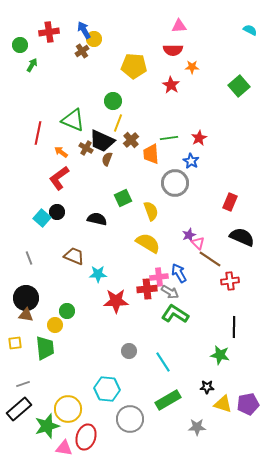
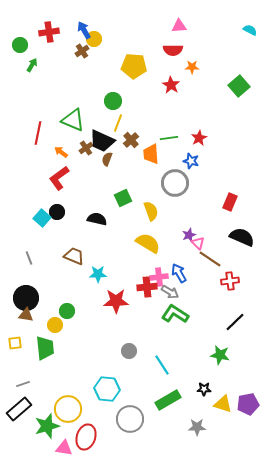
brown cross at (86, 148): rotated 24 degrees clockwise
blue star at (191, 161): rotated 14 degrees counterclockwise
red cross at (147, 289): moved 2 px up
black line at (234, 327): moved 1 px right, 5 px up; rotated 45 degrees clockwise
cyan line at (163, 362): moved 1 px left, 3 px down
black star at (207, 387): moved 3 px left, 2 px down
